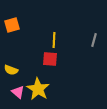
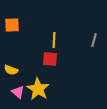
orange square: rotated 14 degrees clockwise
